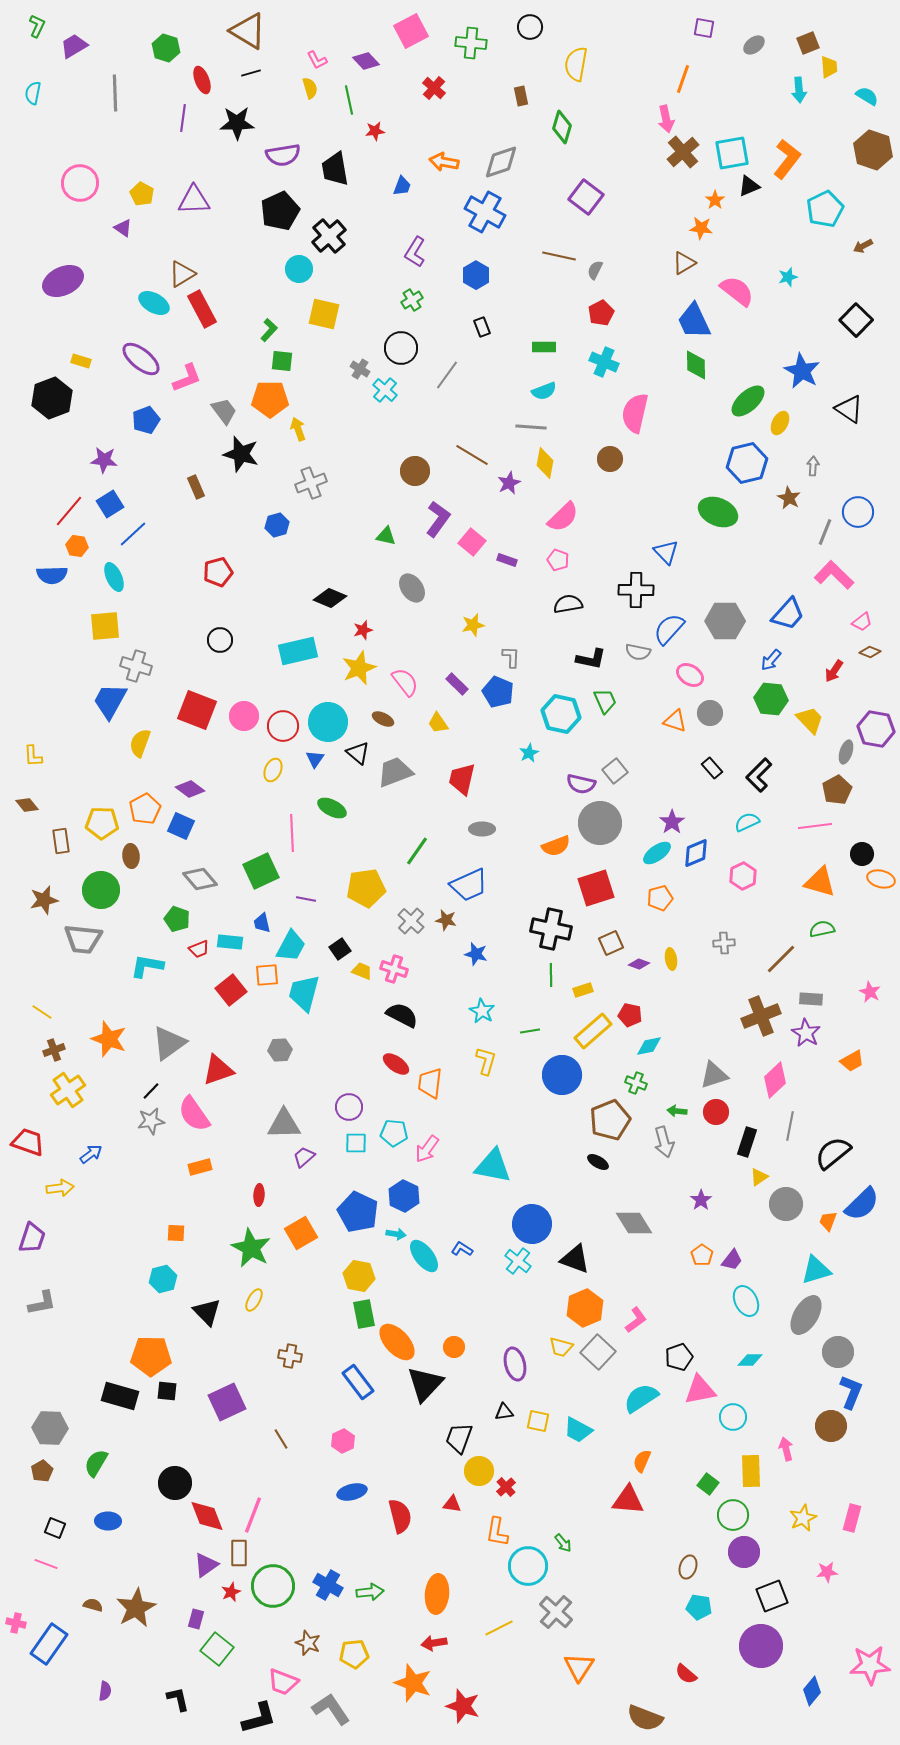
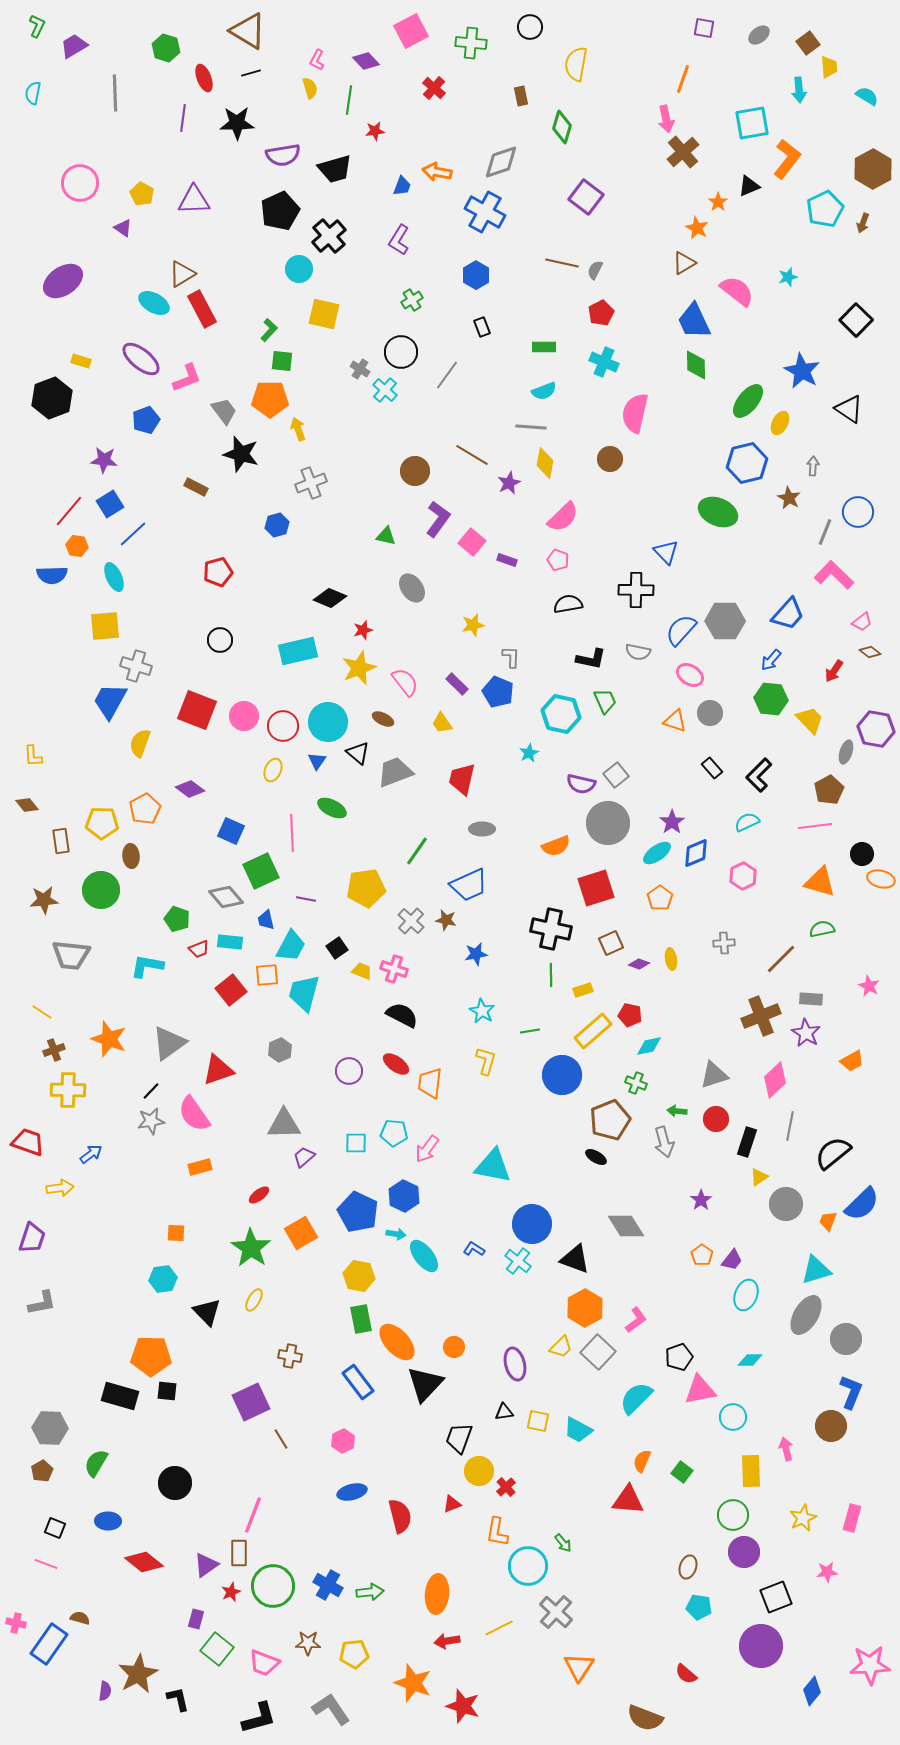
brown square at (808, 43): rotated 15 degrees counterclockwise
gray ellipse at (754, 45): moved 5 px right, 10 px up
pink L-shape at (317, 60): rotated 55 degrees clockwise
red ellipse at (202, 80): moved 2 px right, 2 px up
green line at (349, 100): rotated 20 degrees clockwise
brown hexagon at (873, 150): moved 19 px down; rotated 12 degrees clockwise
cyan square at (732, 153): moved 20 px right, 30 px up
orange arrow at (444, 162): moved 7 px left, 10 px down
black trapezoid at (335, 169): rotated 96 degrees counterclockwise
orange star at (715, 200): moved 3 px right, 2 px down
orange star at (701, 228): moved 4 px left; rotated 20 degrees clockwise
brown arrow at (863, 246): moved 23 px up; rotated 42 degrees counterclockwise
purple L-shape at (415, 252): moved 16 px left, 12 px up
brown line at (559, 256): moved 3 px right, 7 px down
purple ellipse at (63, 281): rotated 9 degrees counterclockwise
black circle at (401, 348): moved 4 px down
green ellipse at (748, 401): rotated 9 degrees counterclockwise
brown rectangle at (196, 487): rotated 40 degrees counterclockwise
blue semicircle at (669, 629): moved 12 px right, 1 px down
brown diamond at (870, 652): rotated 15 degrees clockwise
yellow trapezoid at (438, 723): moved 4 px right
blue triangle at (315, 759): moved 2 px right, 2 px down
gray square at (615, 771): moved 1 px right, 4 px down
brown pentagon at (837, 790): moved 8 px left
gray circle at (600, 823): moved 8 px right
blue square at (181, 826): moved 50 px right, 5 px down
gray diamond at (200, 879): moved 26 px right, 18 px down
orange pentagon at (660, 898): rotated 20 degrees counterclockwise
brown star at (44, 900): rotated 8 degrees clockwise
blue trapezoid at (262, 923): moved 4 px right, 3 px up
gray trapezoid at (83, 939): moved 12 px left, 16 px down
black square at (340, 949): moved 3 px left, 1 px up
blue star at (476, 954): rotated 25 degrees counterclockwise
pink star at (870, 992): moved 1 px left, 6 px up
gray hexagon at (280, 1050): rotated 20 degrees counterclockwise
yellow cross at (68, 1090): rotated 36 degrees clockwise
purple circle at (349, 1107): moved 36 px up
red circle at (716, 1112): moved 7 px down
black ellipse at (598, 1162): moved 2 px left, 5 px up
red ellipse at (259, 1195): rotated 50 degrees clockwise
gray diamond at (634, 1223): moved 8 px left, 3 px down
green star at (251, 1248): rotated 6 degrees clockwise
blue L-shape at (462, 1249): moved 12 px right
cyan hexagon at (163, 1279): rotated 8 degrees clockwise
cyan ellipse at (746, 1301): moved 6 px up; rotated 48 degrees clockwise
orange hexagon at (585, 1308): rotated 6 degrees counterclockwise
green rectangle at (364, 1314): moved 3 px left, 5 px down
yellow trapezoid at (561, 1347): rotated 60 degrees counterclockwise
gray circle at (838, 1352): moved 8 px right, 13 px up
cyan semicircle at (641, 1398): moved 5 px left; rotated 12 degrees counterclockwise
purple square at (227, 1402): moved 24 px right
green square at (708, 1484): moved 26 px left, 12 px up
red triangle at (452, 1504): rotated 30 degrees counterclockwise
red diamond at (207, 1516): moved 63 px left, 46 px down; rotated 30 degrees counterclockwise
black square at (772, 1596): moved 4 px right, 1 px down
brown semicircle at (93, 1605): moved 13 px left, 13 px down
brown star at (136, 1608): moved 2 px right, 66 px down
brown star at (308, 1643): rotated 20 degrees counterclockwise
red arrow at (434, 1643): moved 13 px right, 2 px up
pink trapezoid at (283, 1682): moved 19 px left, 19 px up
